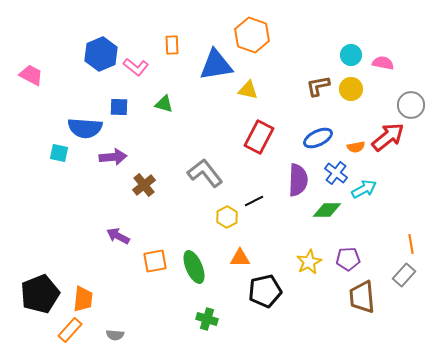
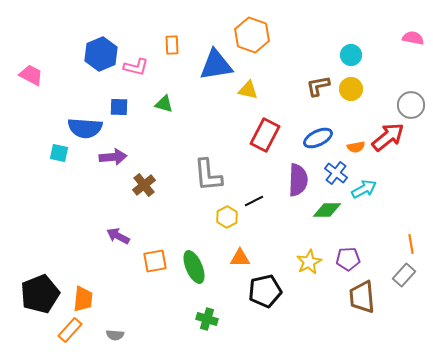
pink semicircle at (383, 63): moved 30 px right, 25 px up
pink L-shape at (136, 67): rotated 25 degrees counterclockwise
red rectangle at (259, 137): moved 6 px right, 2 px up
gray L-shape at (205, 173): moved 3 px right, 2 px down; rotated 147 degrees counterclockwise
